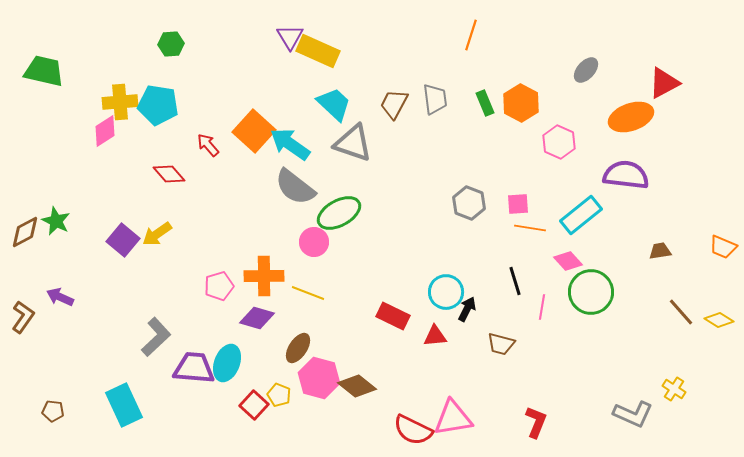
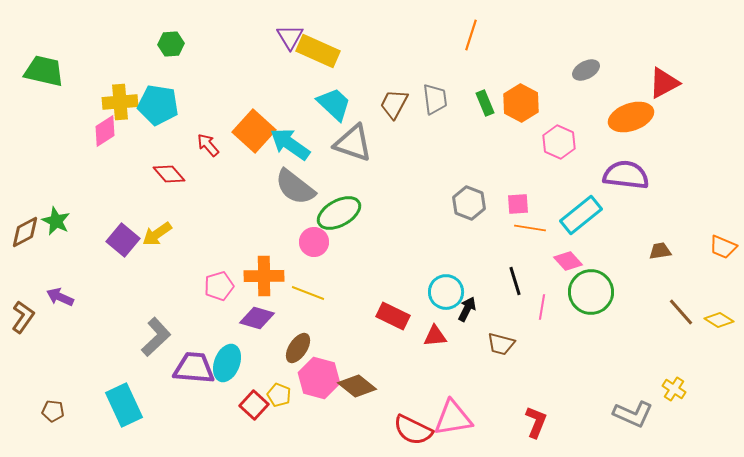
gray ellipse at (586, 70): rotated 20 degrees clockwise
